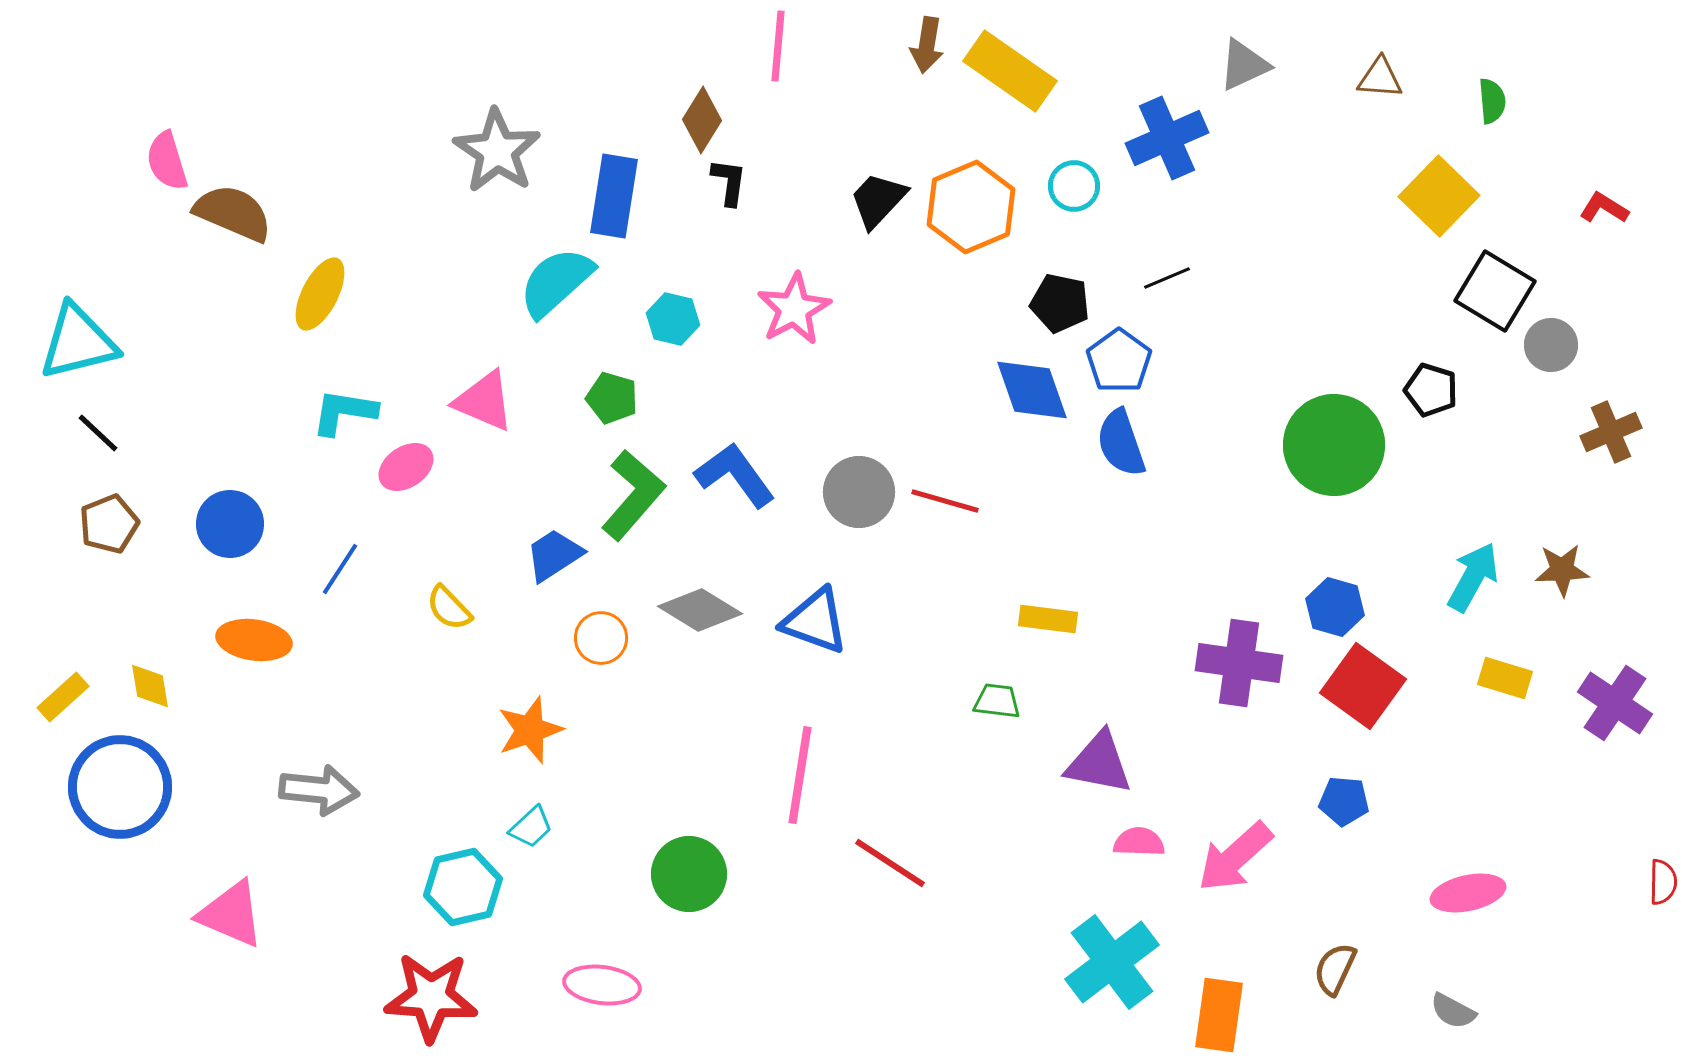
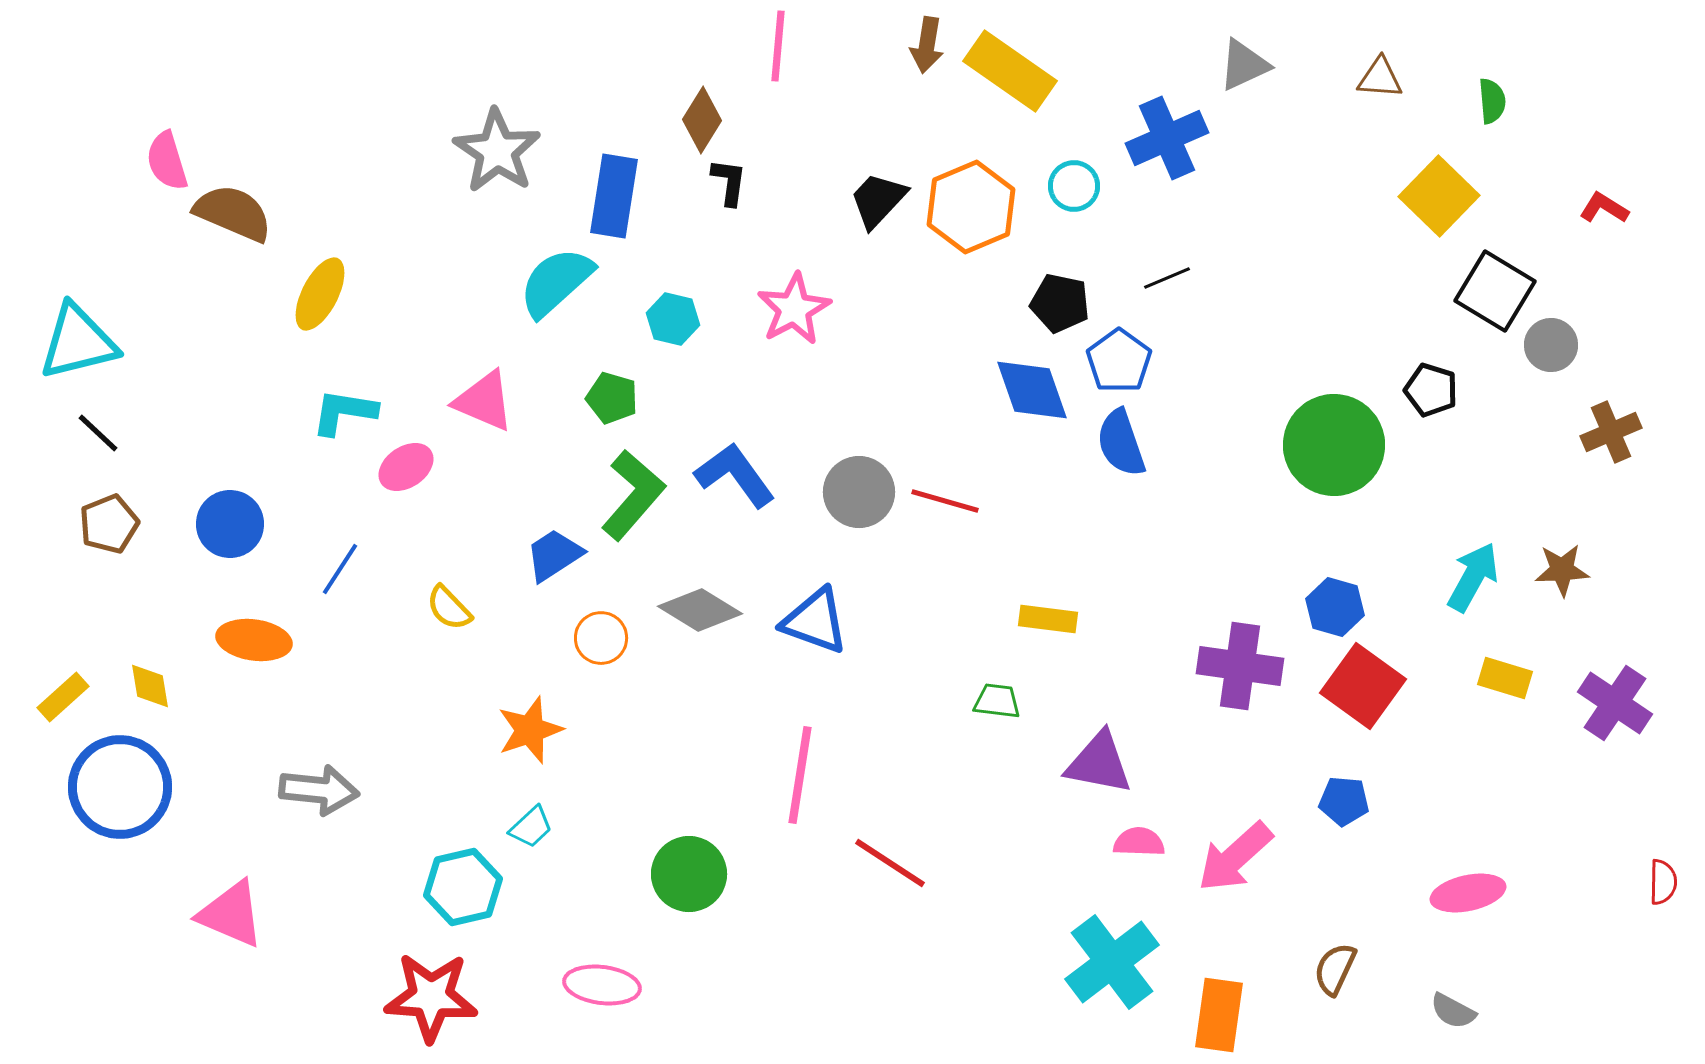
purple cross at (1239, 663): moved 1 px right, 3 px down
